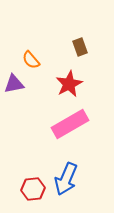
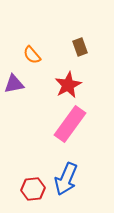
orange semicircle: moved 1 px right, 5 px up
red star: moved 1 px left, 1 px down
pink rectangle: rotated 24 degrees counterclockwise
